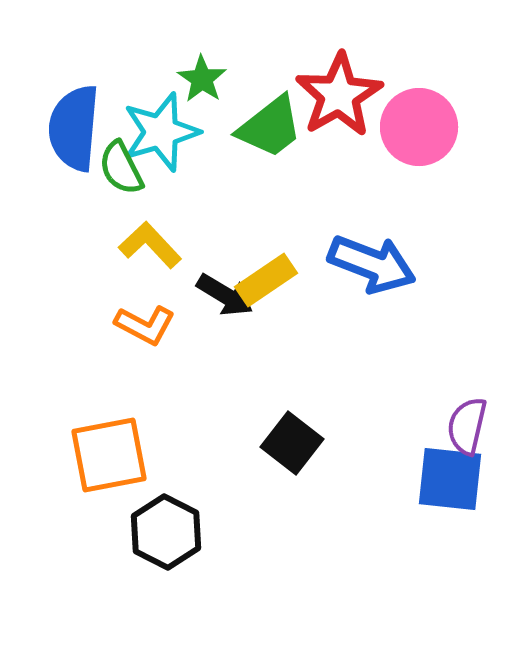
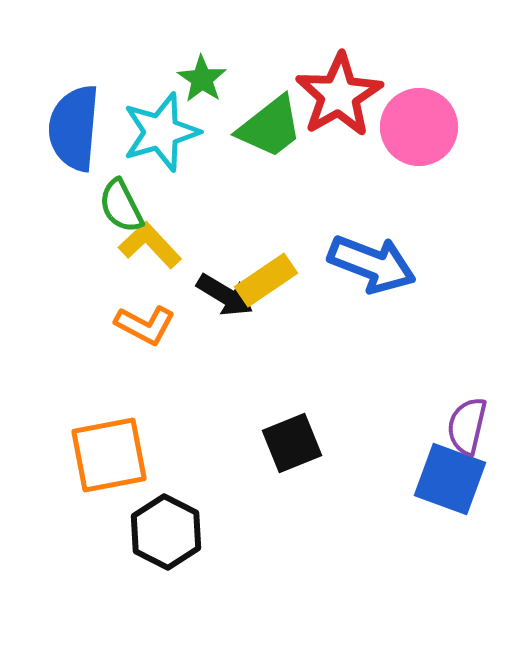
green semicircle: moved 38 px down
black square: rotated 30 degrees clockwise
blue square: rotated 14 degrees clockwise
